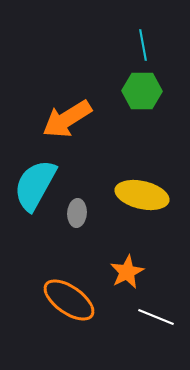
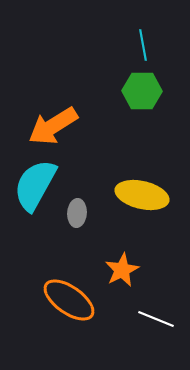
orange arrow: moved 14 px left, 7 px down
orange star: moved 5 px left, 2 px up
white line: moved 2 px down
